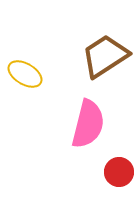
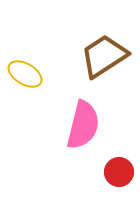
brown trapezoid: moved 1 px left
pink semicircle: moved 5 px left, 1 px down
